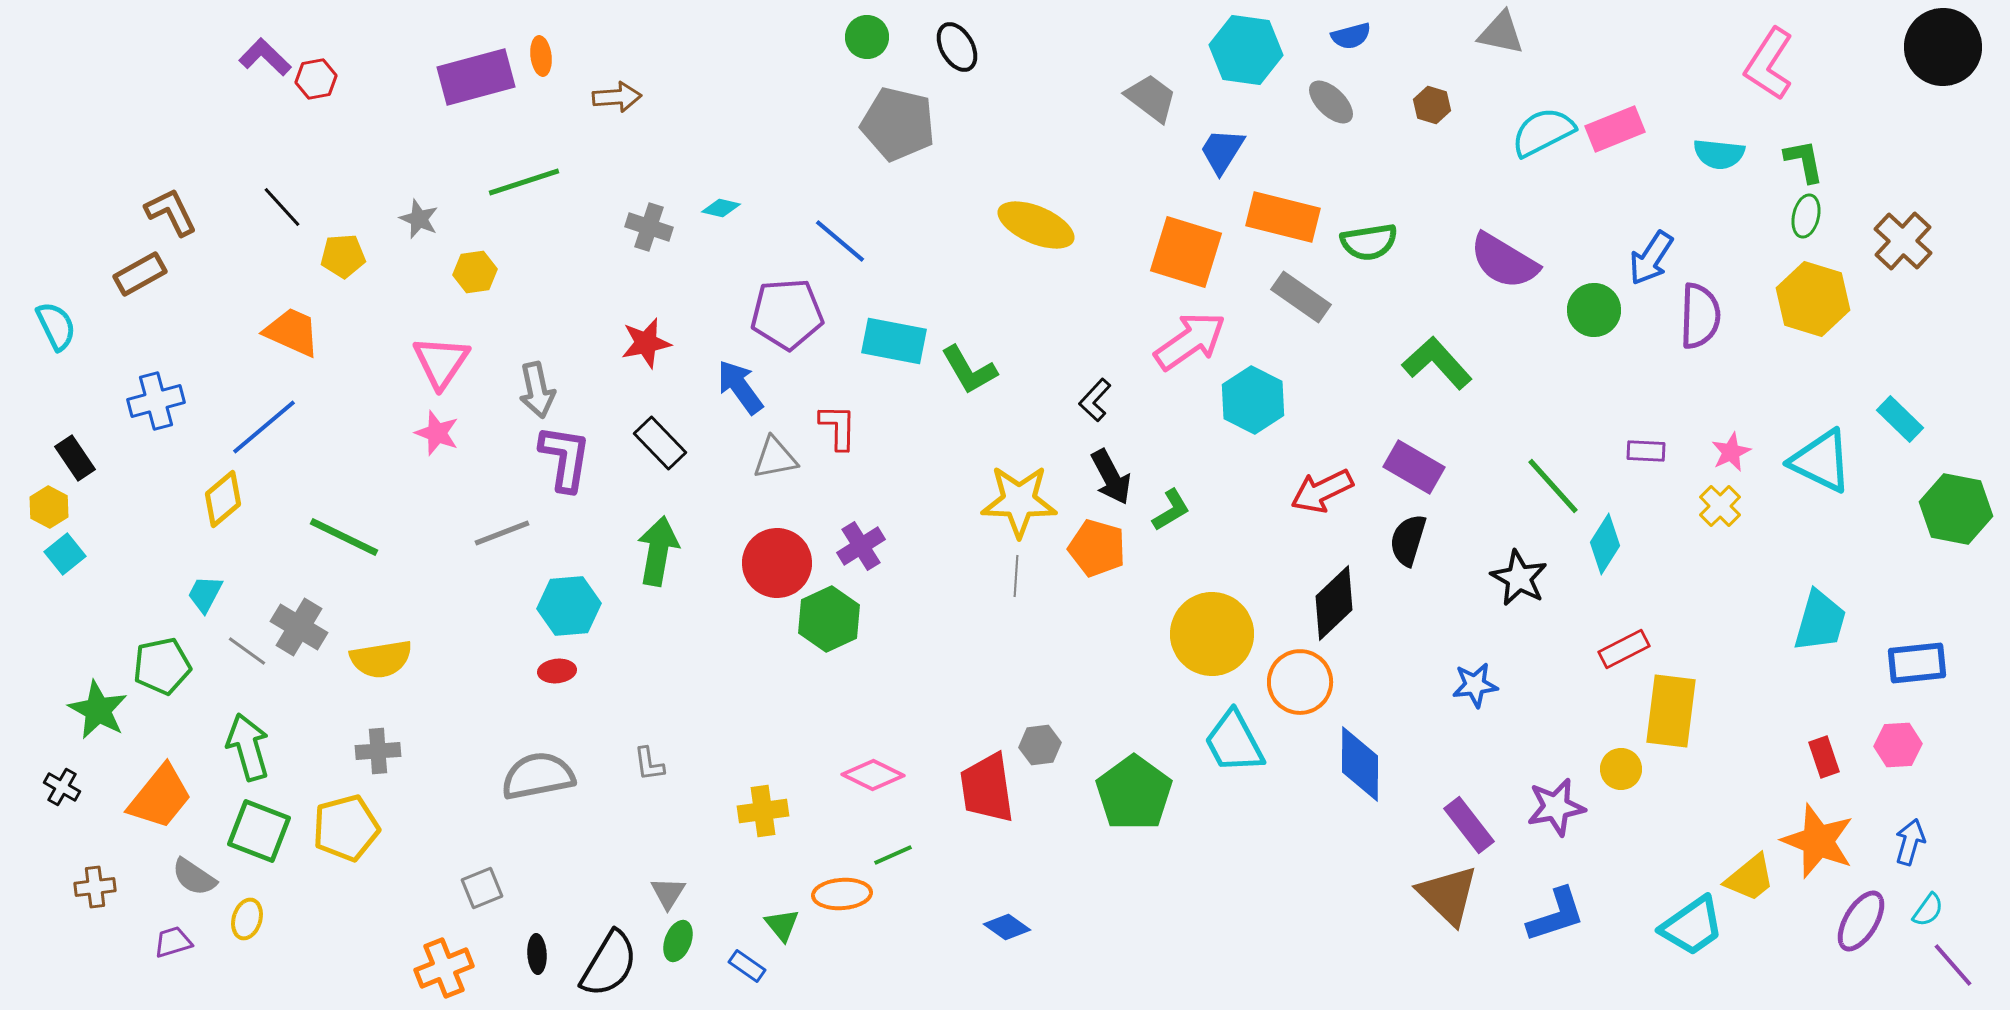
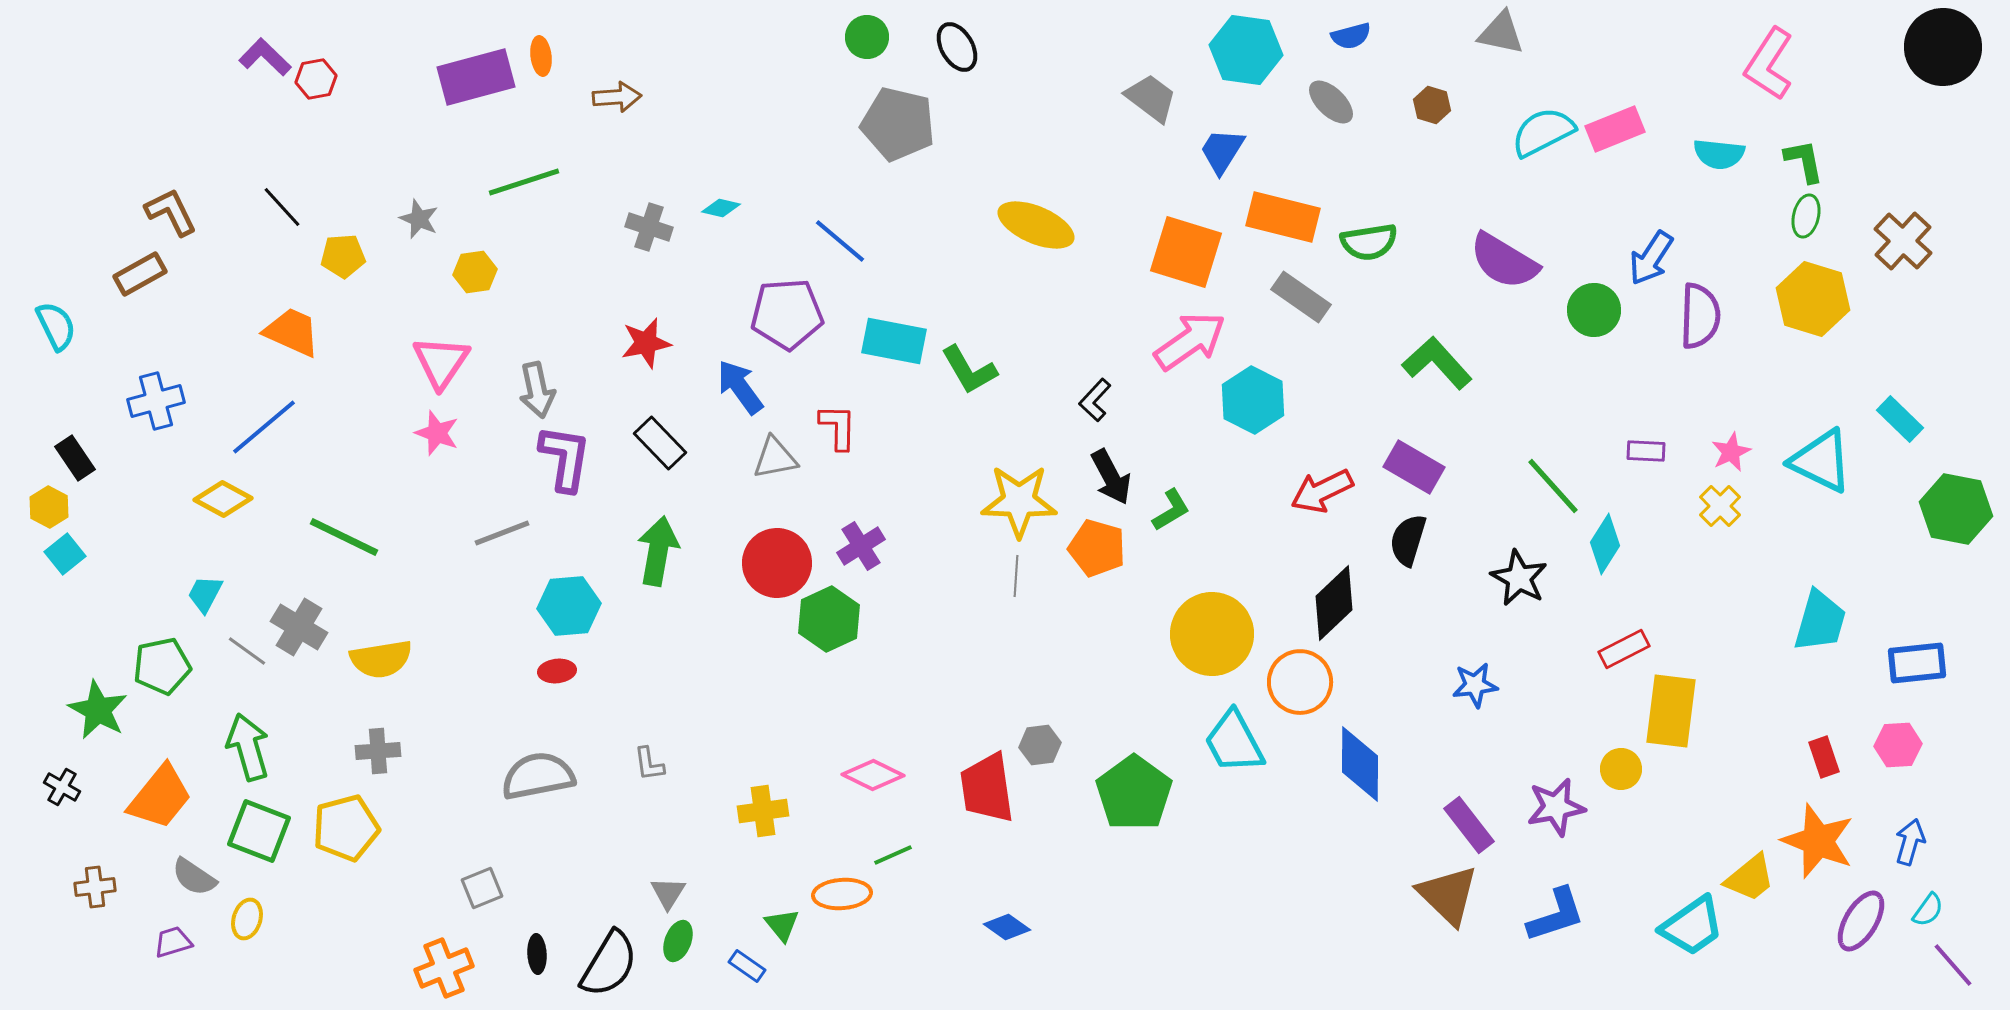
yellow diamond at (223, 499): rotated 68 degrees clockwise
